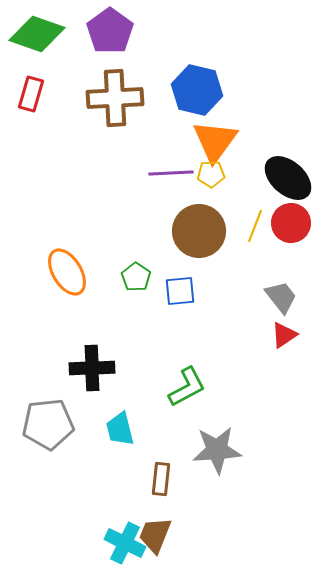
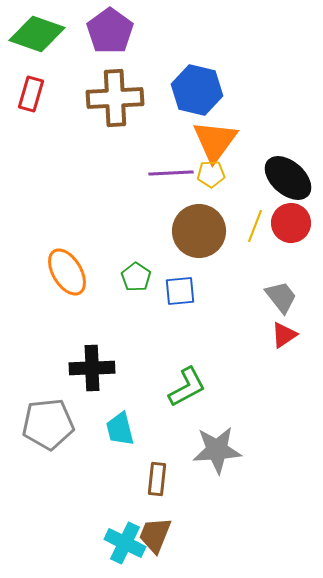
brown rectangle: moved 4 px left
